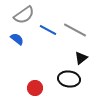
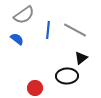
blue line: rotated 66 degrees clockwise
black ellipse: moved 2 px left, 3 px up; rotated 10 degrees counterclockwise
